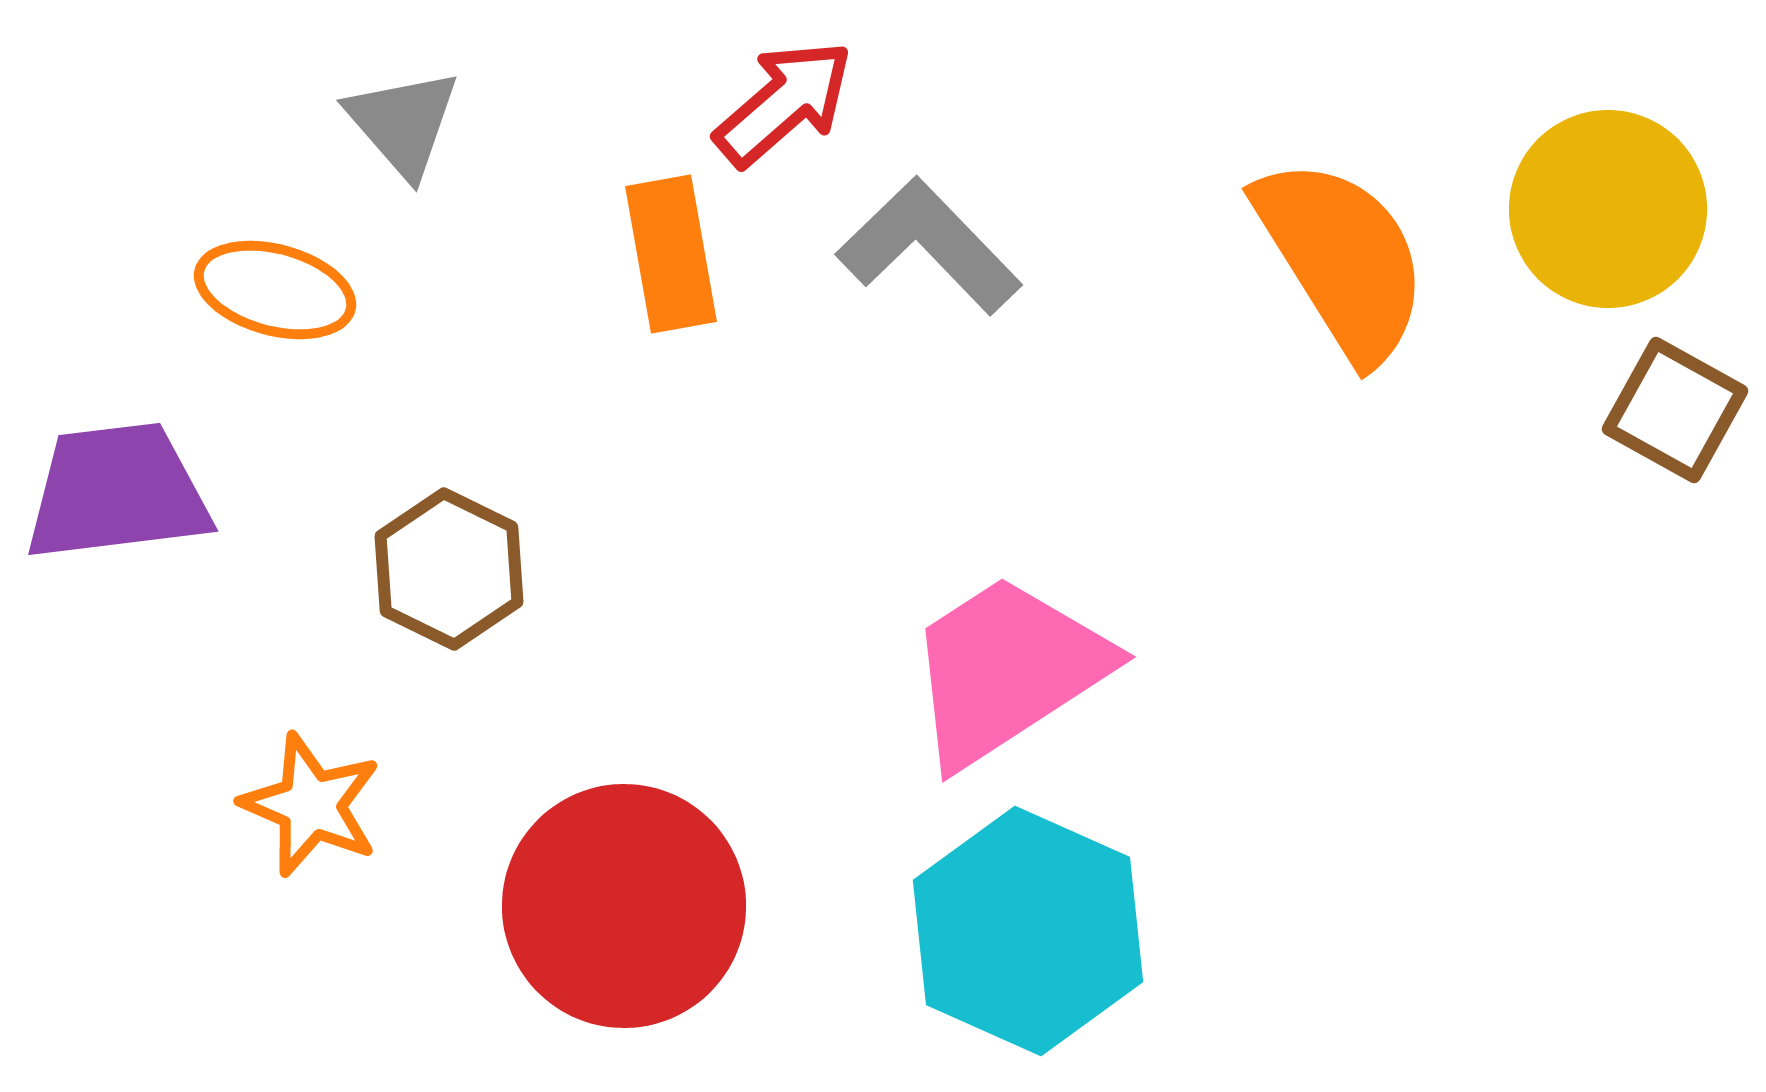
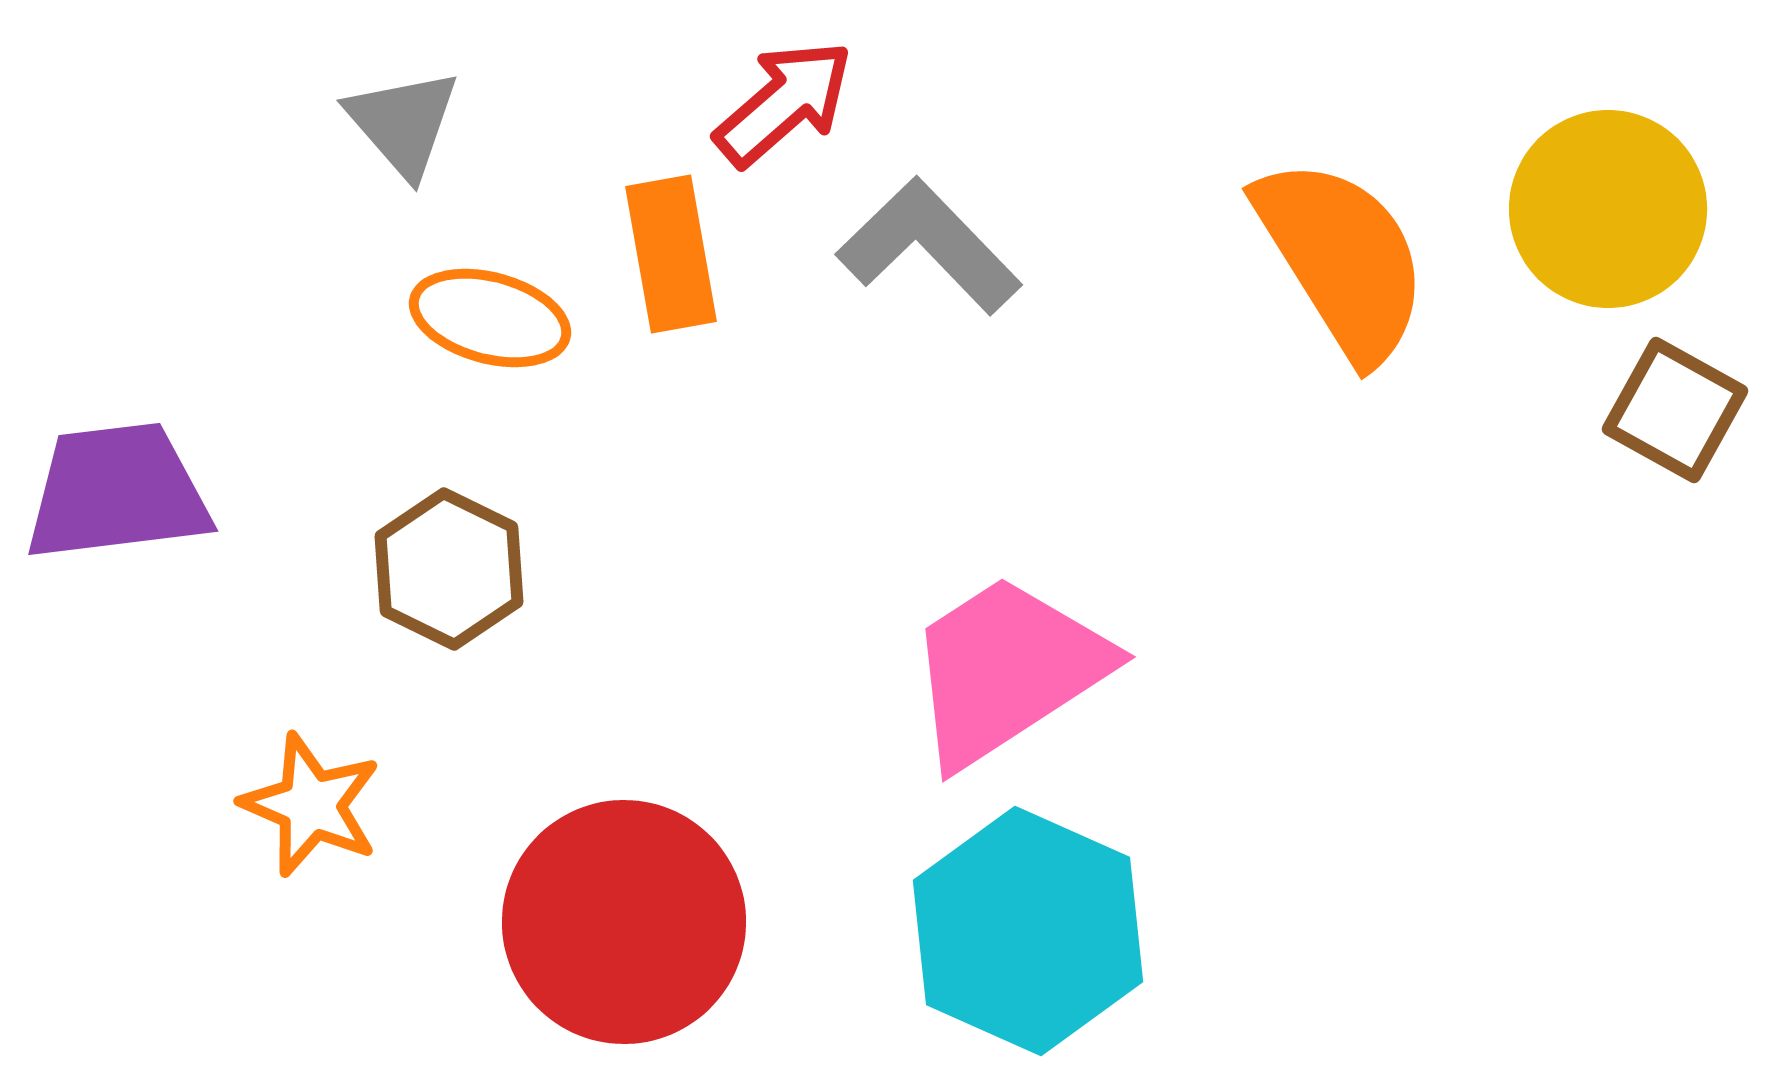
orange ellipse: moved 215 px right, 28 px down
red circle: moved 16 px down
